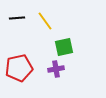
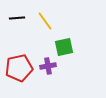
purple cross: moved 8 px left, 3 px up
